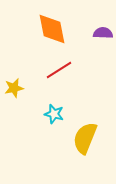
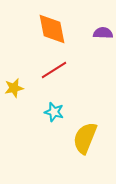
red line: moved 5 px left
cyan star: moved 2 px up
